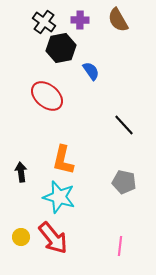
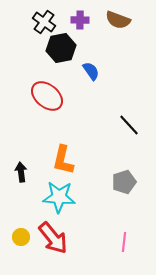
brown semicircle: rotated 40 degrees counterclockwise
black line: moved 5 px right
gray pentagon: rotated 30 degrees counterclockwise
cyan star: rotated 12 degrees counterclockwise
pink line: moved 4 px right, 4 px up
